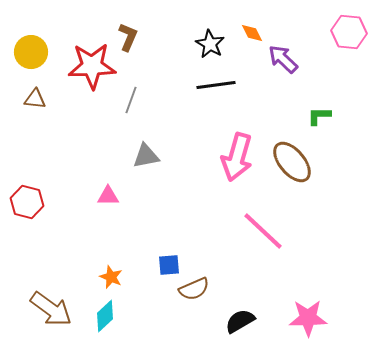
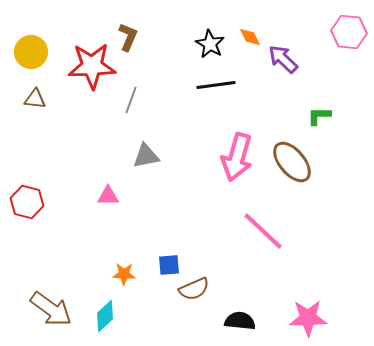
orange diamond: moved 2 px left, 4 px down
orange star: moved 13 px right, 3 px up; rotated 20 degrees counterclockwise
black semicircle: rotated 36 degrees clockwise
